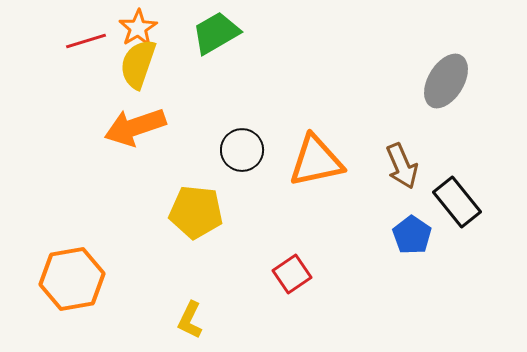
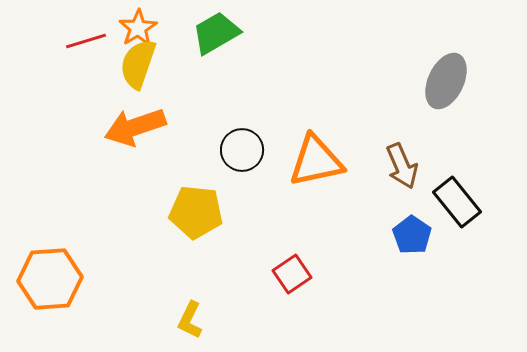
gray ellipse: rotated 6 degrees counterclockwise
orange hexagon: moved 22 px left; rotated 6 degrees clockwise
